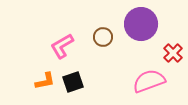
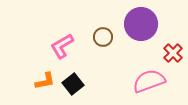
black square: moved 2 px down; rotated 20 degrees counterclockwise
